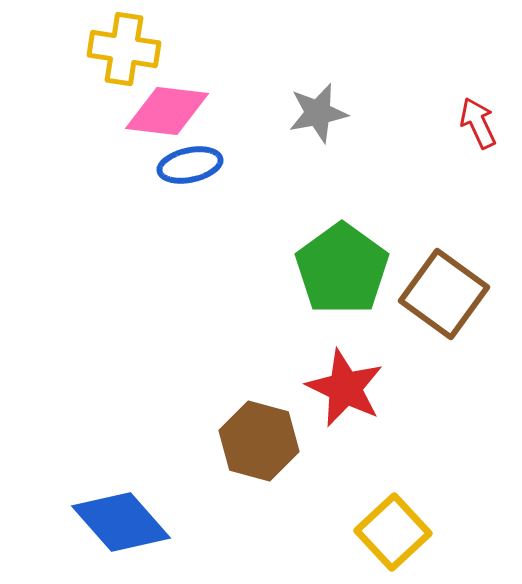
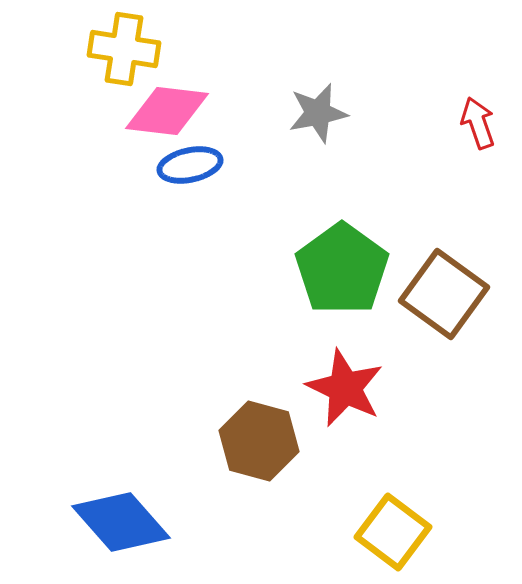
red arrow: rotated 6 degrees clockwise
yellow square: rotated 10 degrees counterclockwise
